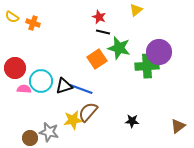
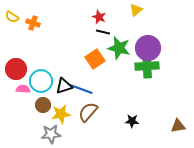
purple circle: moved 11 px left, 4 px up
orange square: moved 2 px left
red circle: moved 1 px right, 1 px down
pink semicircle: moved 1 px left
yellow star: moved 12 px left, 6 px up
brown triangle: rotated 28 degrees clockwise
gray star: moved 2 px right, 2 px down; rotated 18 degrees counterclockwise
brown circle: moved 13 px right, 33 px up
